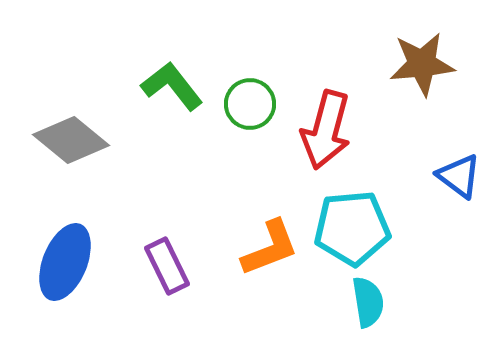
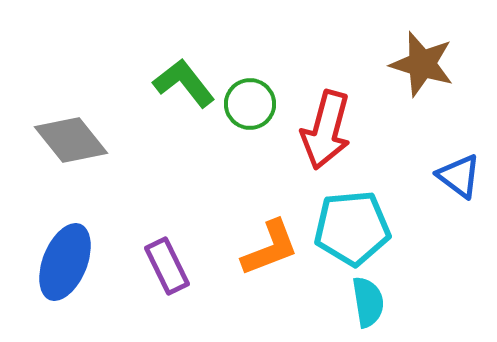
brown star: rotated 22 degrees clockwise
green L-shape: moved 12 px right, 3 px up
gray diamond: rotated 12 degrees clockwise
